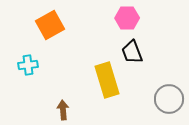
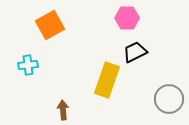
black trapezoid: moved 3 px right; rotated 85 degrees clockwise
yellow rectangle: rotated 36 degrees clockwise
